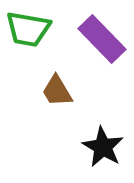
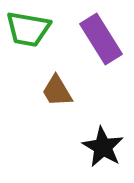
purple rectangle: moved 1 px left; rotated 12 degrees clockwise
